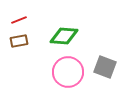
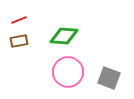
gray square: moved 4 px right, 11 px down
